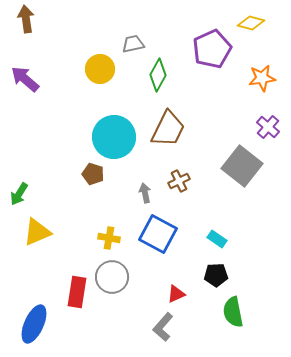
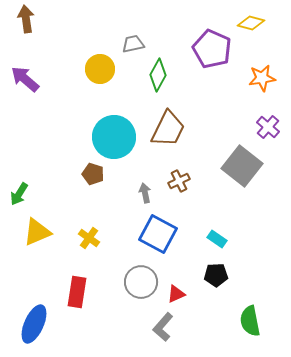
purple pentagon: rotated 24 degrees counterclockwise
yellow cross: moved 20 px left; rotated 25 degrees clockwise
gray circle: moved 29 px right, 5 px down
green semicircle: moved 17 px right, 9 px down
